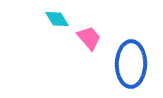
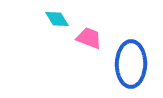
pink trapezoid: rotated 28 degrees counterclockwise
